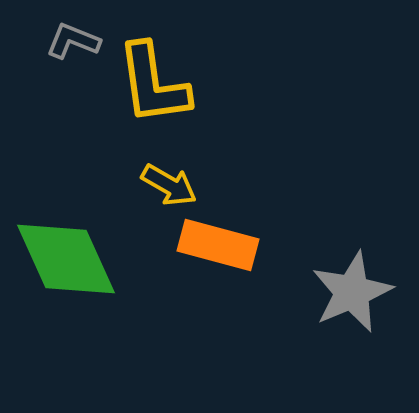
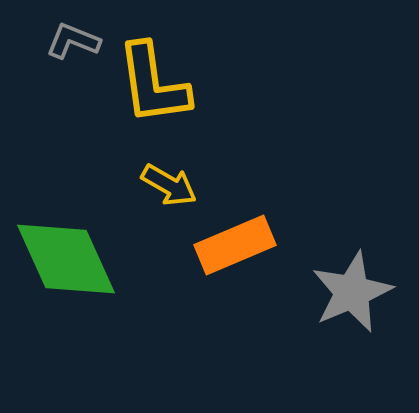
orange rectangle: moved 17 px right; rotated 38 degrees counterclockwise
